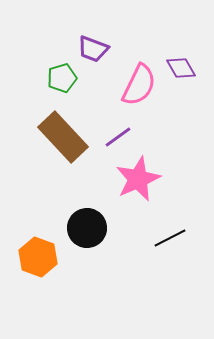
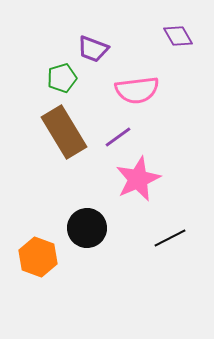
purple diamond: moved 3 px left, 32 px up
pink semicircle: moved 2 px left, 5 px down; rotated 57 degrees clockwise
brown rectangle: moved 1 px right, 5 px up; rotated 12 degrees clockwise
